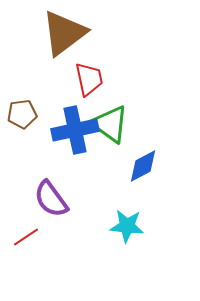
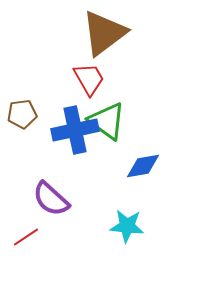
brown triangle: moved 40 px right
red trapezoid: rotated 18 degrees counterclockwise
green triangle: moved 3 px left, 3 px up
blue diamond: rotated 18 degrees clockwise
purple semicircle: rotated 12 degrees counterclockwise
